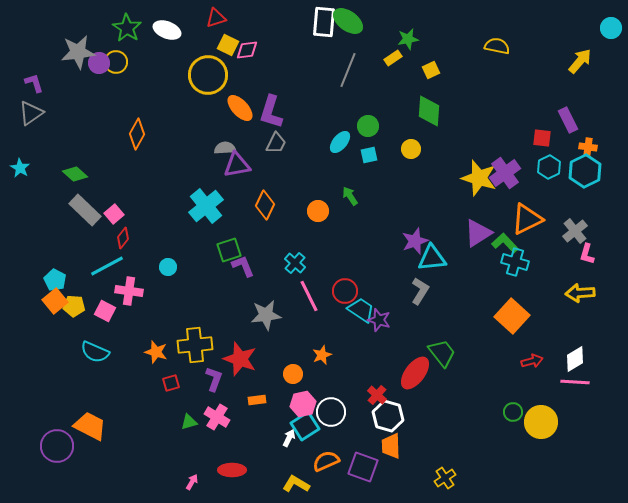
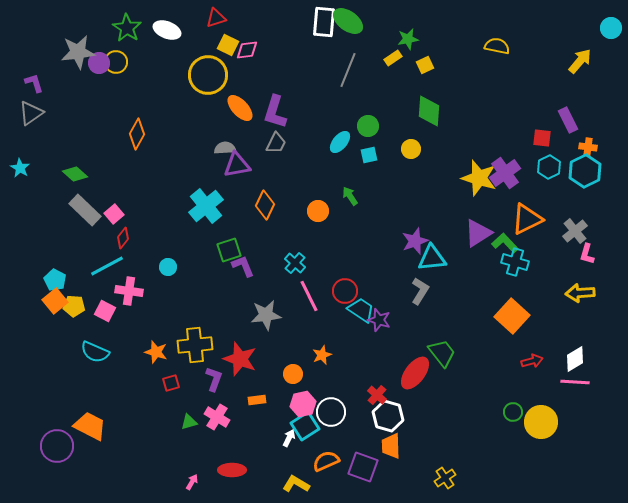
yellow square at (431, 70): moved 6 px left, 5 px up
purple L-shape at (271, 112): moved 4 px right
